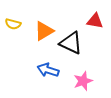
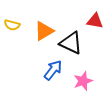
yellow semicircle: moved 1 px left, 1 px down
blue arrow: moved 5 px right; rotated 110 degrees clockwise
